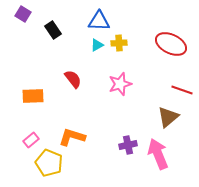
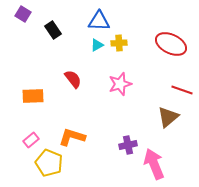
pink arrow: moved 4 px left, 10 px down
